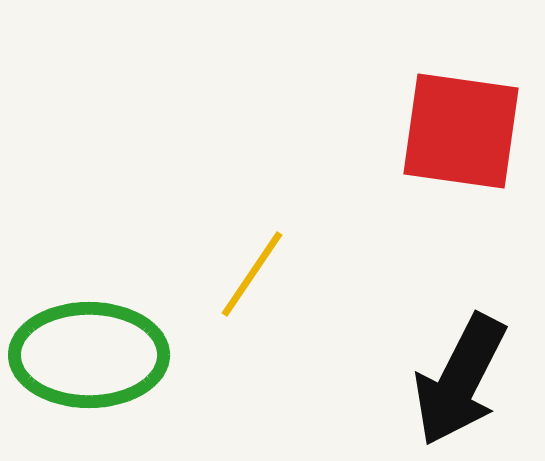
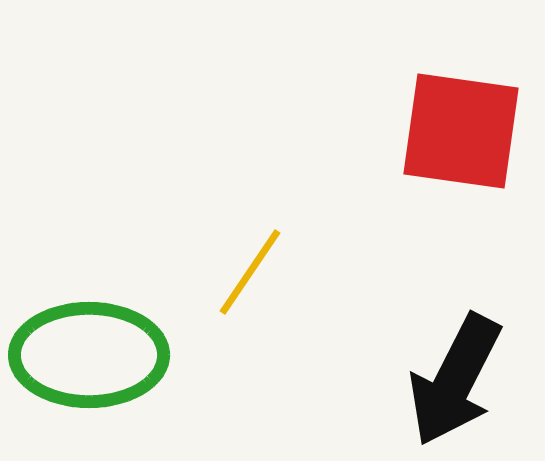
yellow line: moved 2 px left, 2 px up
black arrow: moved 5 px left
